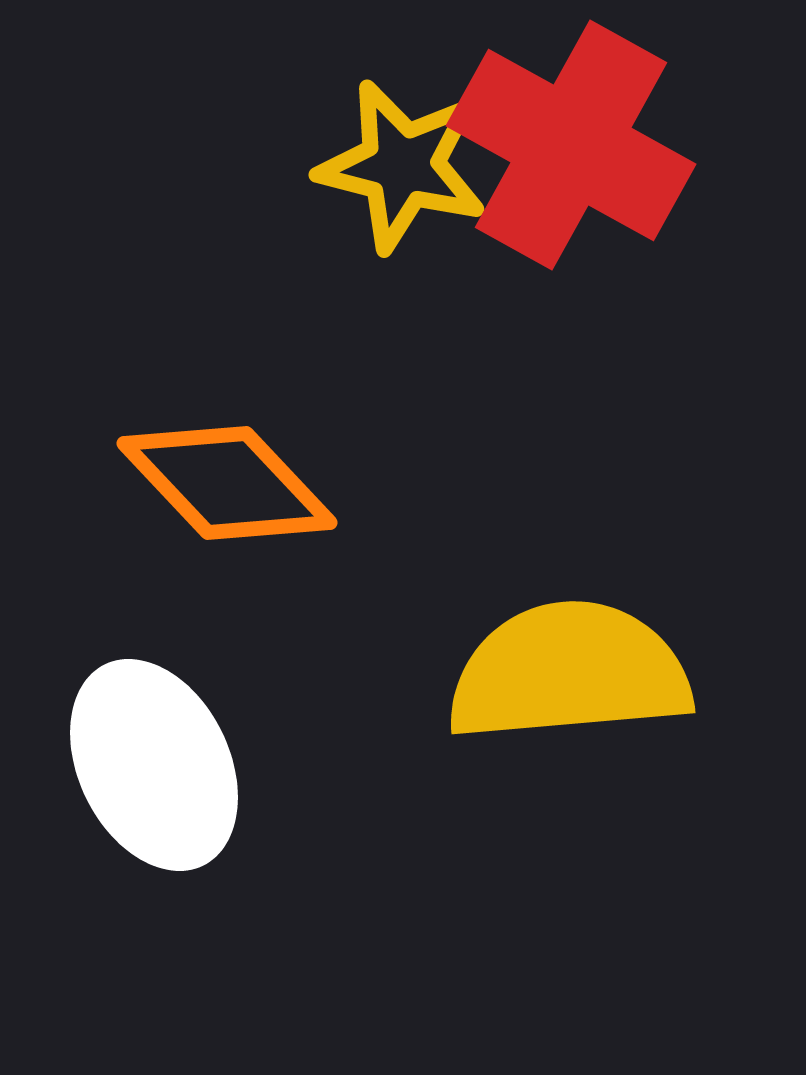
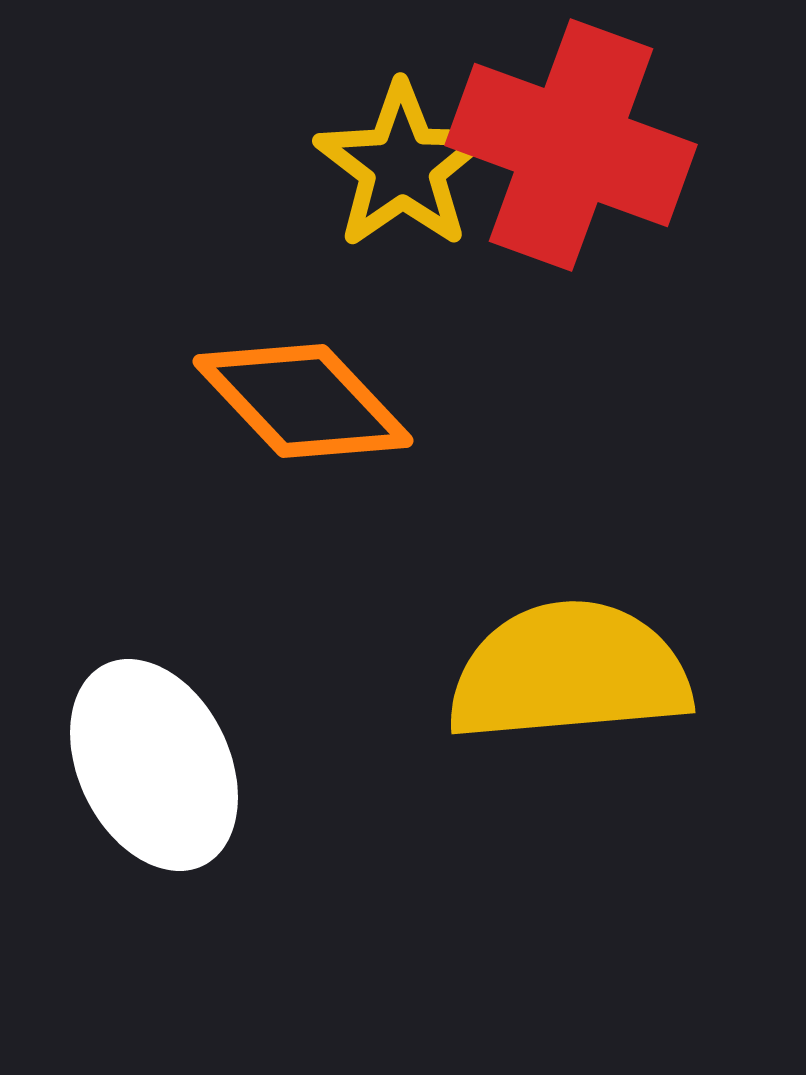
red cross: rotated 9 degrees counterclockwise
yellow star: rotated 23 degrees clockwise
orange diamond: moved 76 px right, 82 px up
